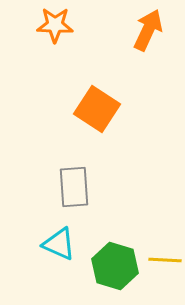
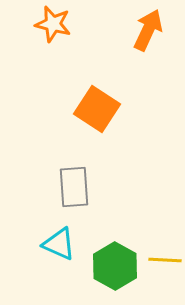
orange star: moved 2 px left, 1 px up; rotated 12 degrees clockwise
green hexagon: rotated 12 degrees clockwise
